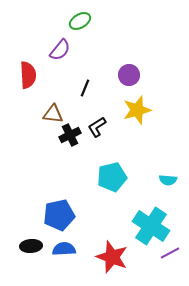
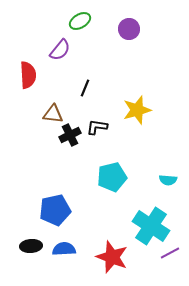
purple circle: moved 46 px up
black L-shape: rotated 40 degrees clockwise
blue pentagon: moved 4 px left, 5 px up
